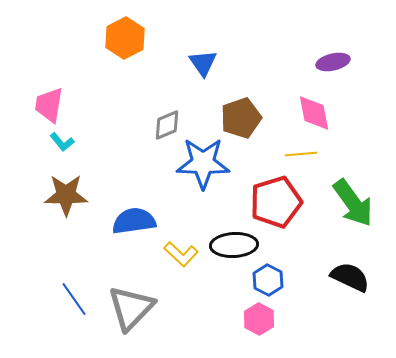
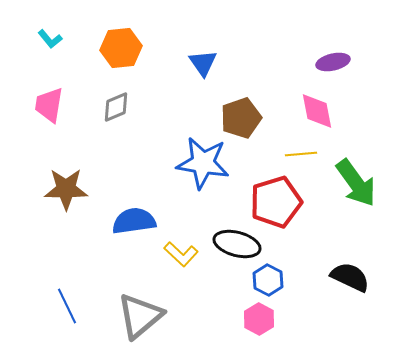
orange hexagon: moved 4 px left, 10 px down; rotated 21 degrees clockwise
pink diamond: moved 3 px right, 2 px up
gray diamond: moved 51 px left, 18 px up
cyan L-shape: moved 12 px left, 103 px up
blue star: rotated 8 degrees clockwise
brown star: moved 6 px up
green arrow: moved 3 px right, 20 px up
black ellipse: moved 3 px right, 1 px up; rotated 18 degrees clockwise
blue line: moved 7 px left, 7 px down; rotated 9 degrees clockwise
gray triangle: moved 9 px right, 8 px down; rotated 6 degrees clockwise
